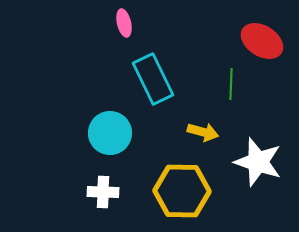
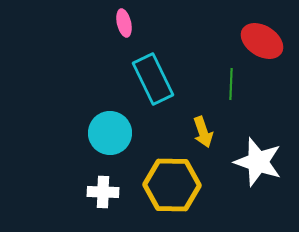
yellow arrow: rotated 56 degrees clockwise
yellow hexagon: moved 10 px left, 6 px up
